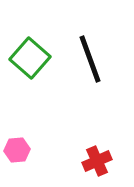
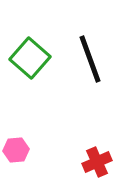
pink hexagon: moved 1 px left
red cross: moved 1 px down
